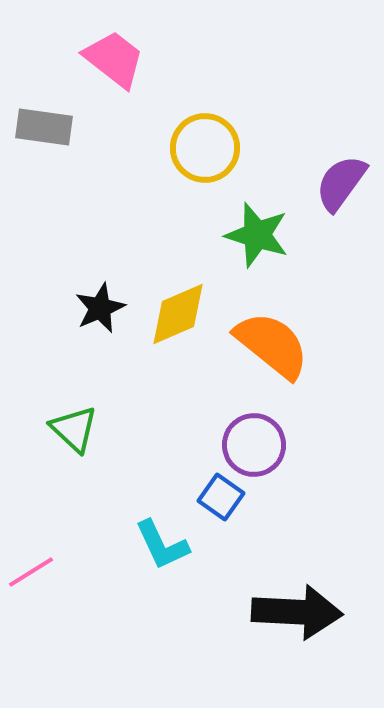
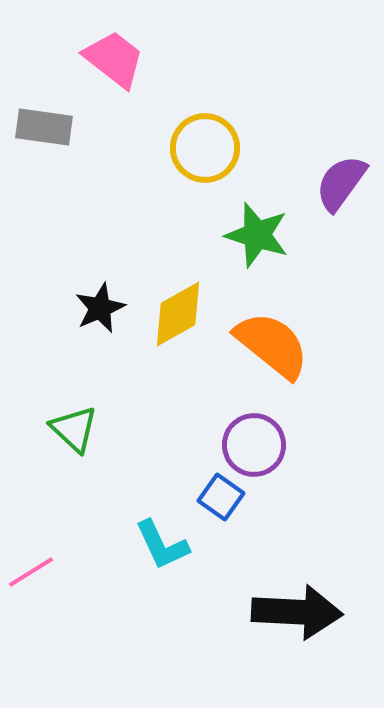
yellow diamond: rotated 6 degrees counterclockwise
